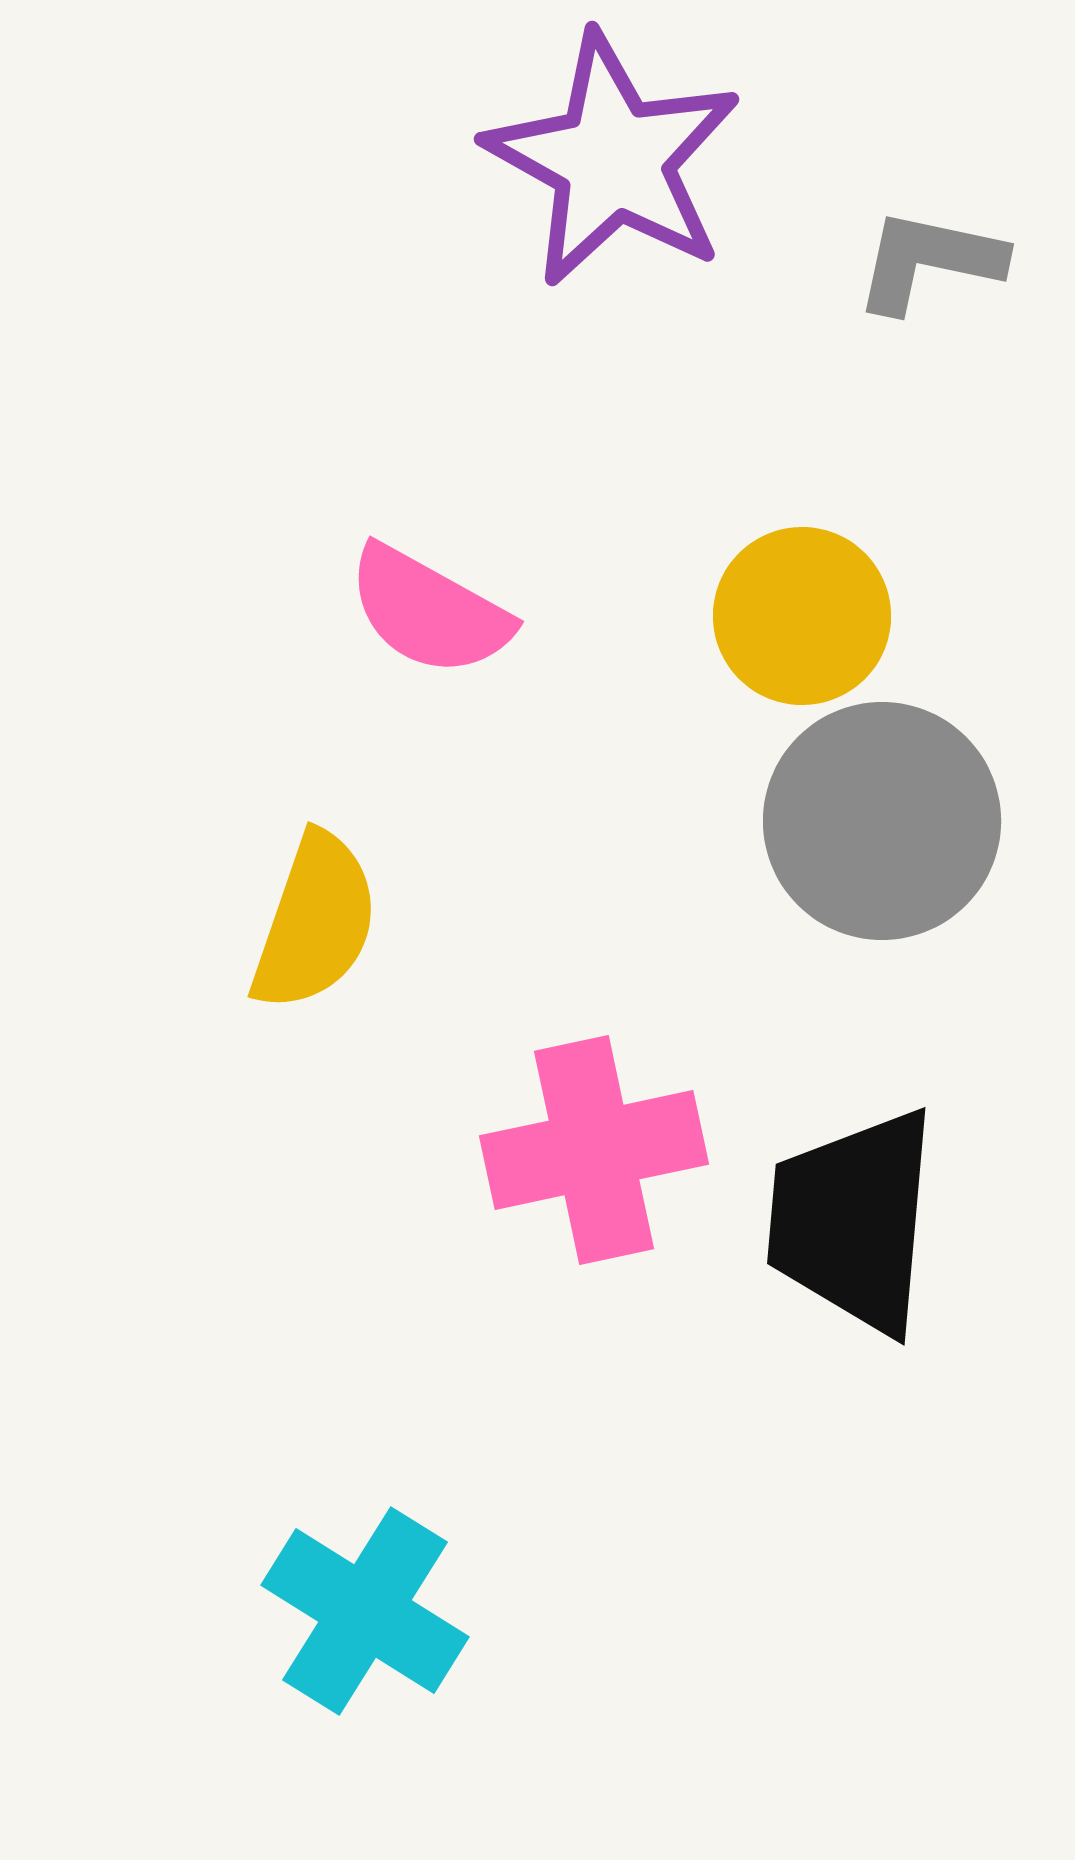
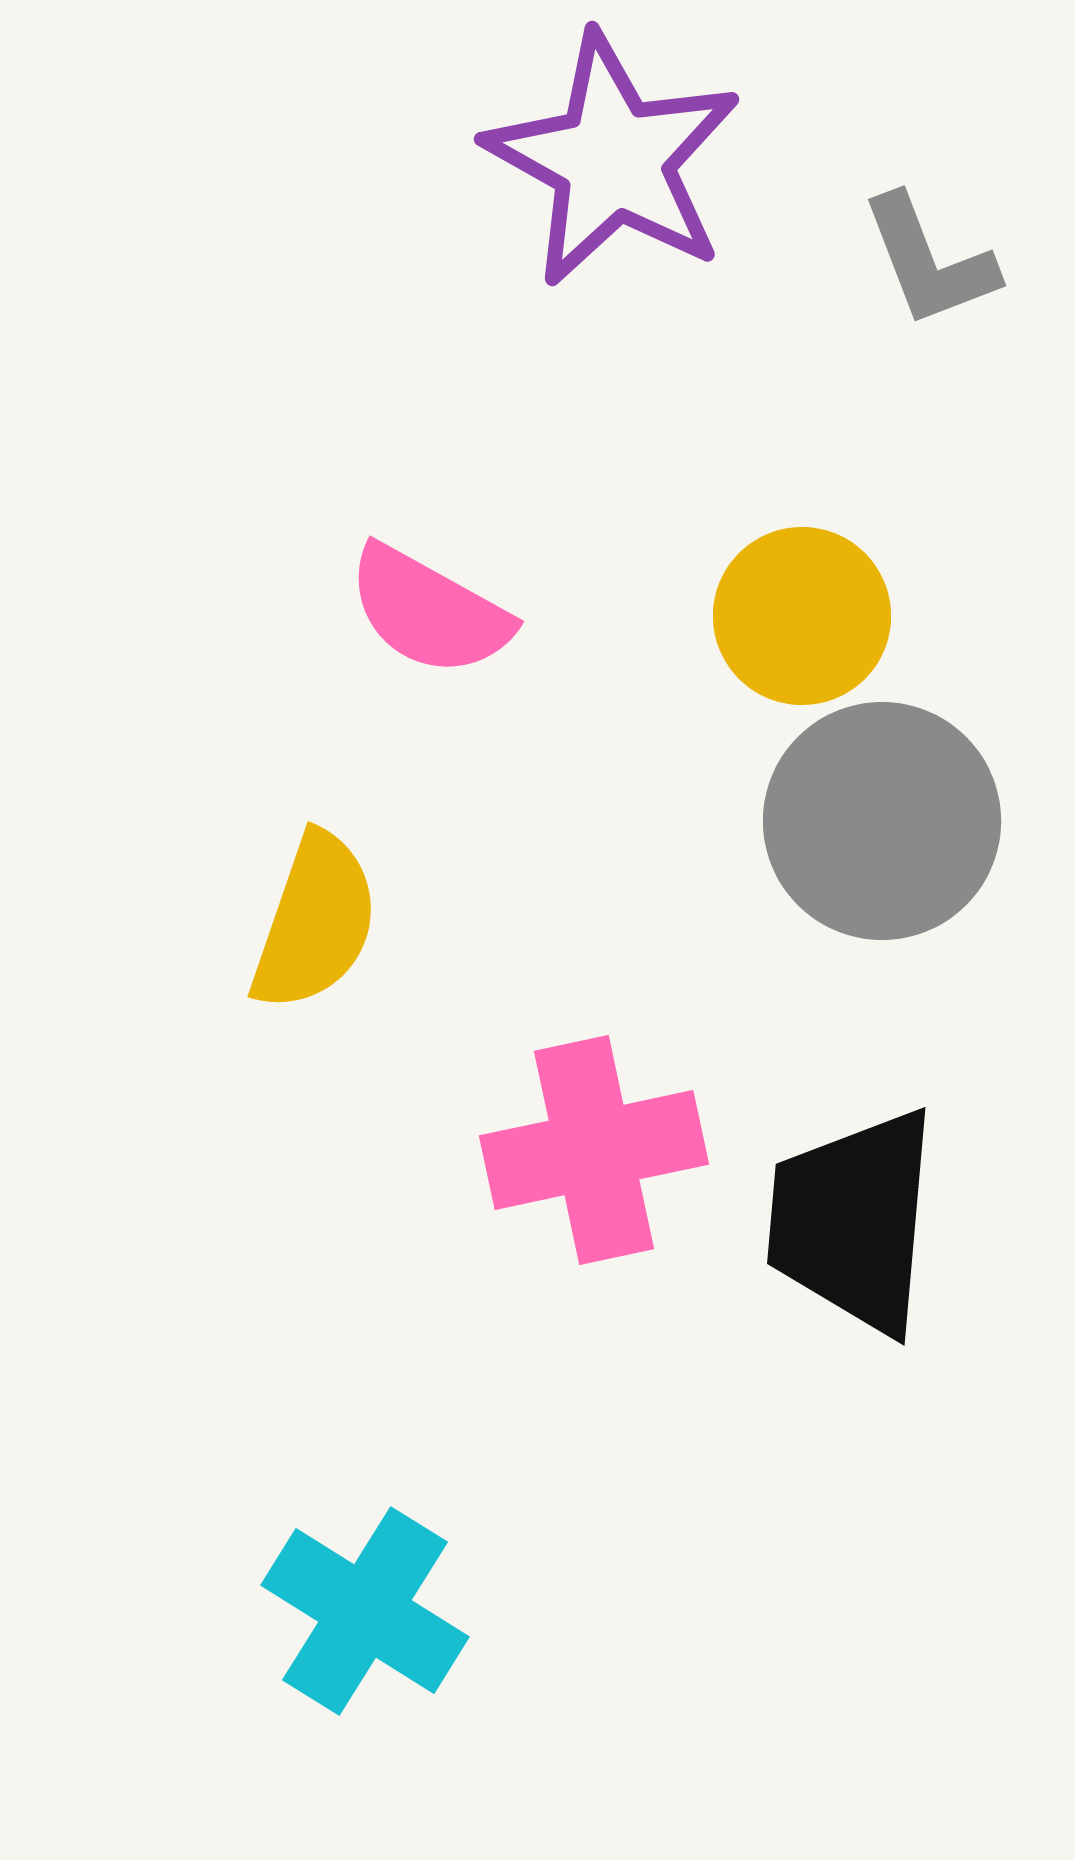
gray L-shape: rotated 123 degrees counterclockwise
